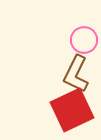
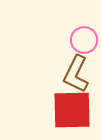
red square: rotated 24 degrees clockwise
